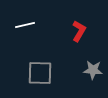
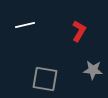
gray square: moved 5 px right, 6 px down; rotated 8 degrees clockwise
